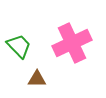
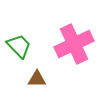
pink cross: moved 2 px right, 1 px down
